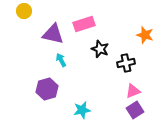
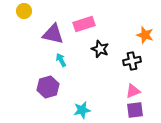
black cross: moved 6 px right, 2 px up
purple hexagon: moved 1 px right, 2 px up
purple square: rotated 24 degrees clockwise
